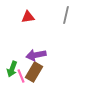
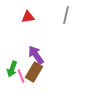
purple arrow: rotated 66 degrees clockwise
